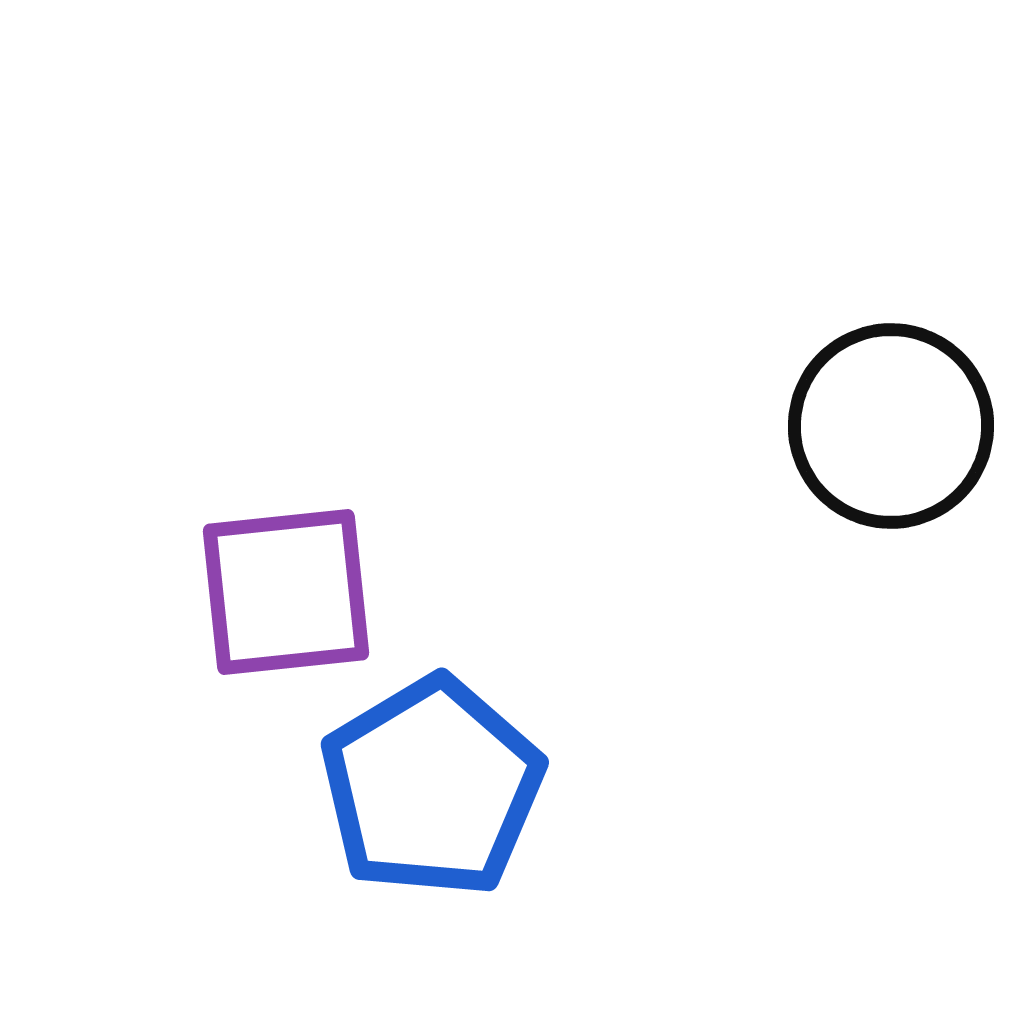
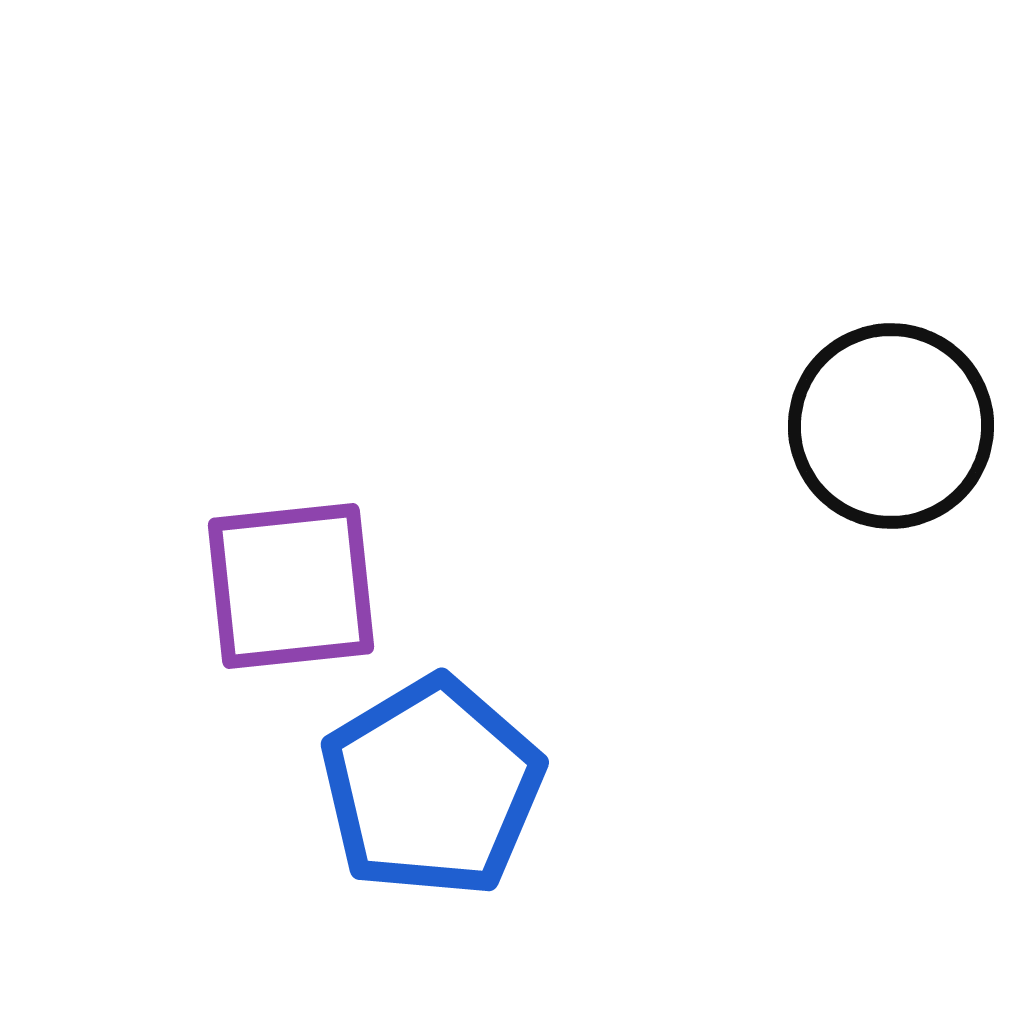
purple square: moved 5 px right, 6 px up
